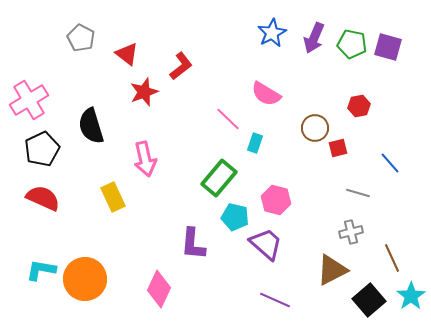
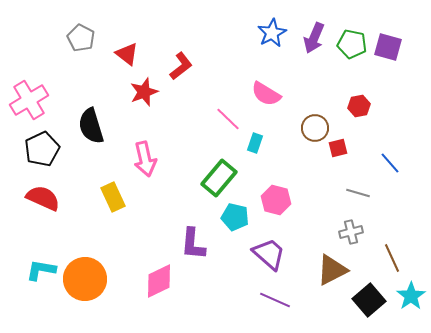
purple trapezoid: moved 3 px right, 10 px down
pink diamond: moved 8 px up; rotated 39 degrees clockwise
